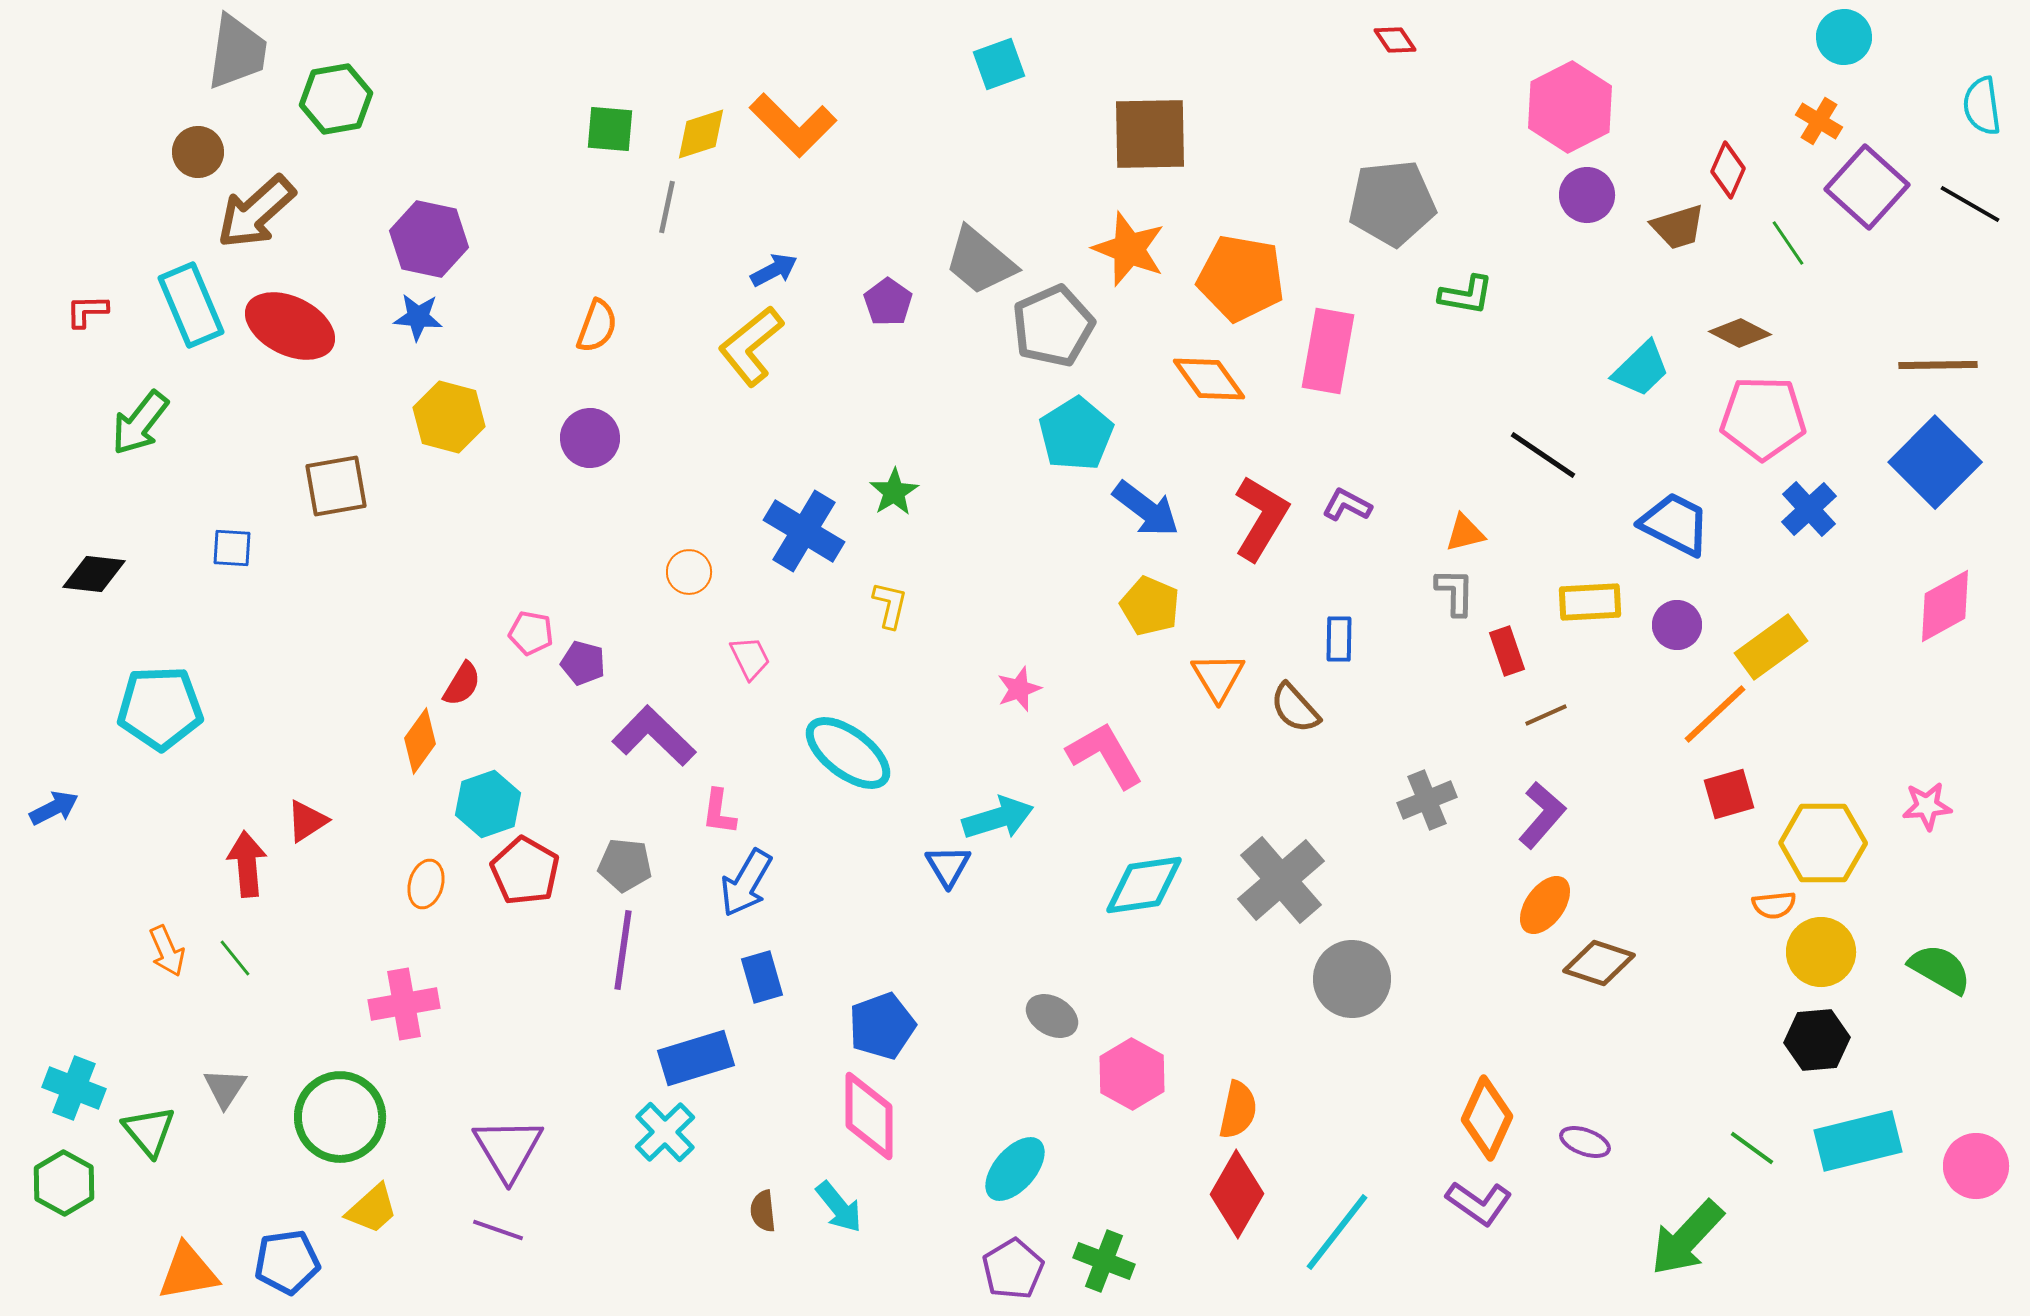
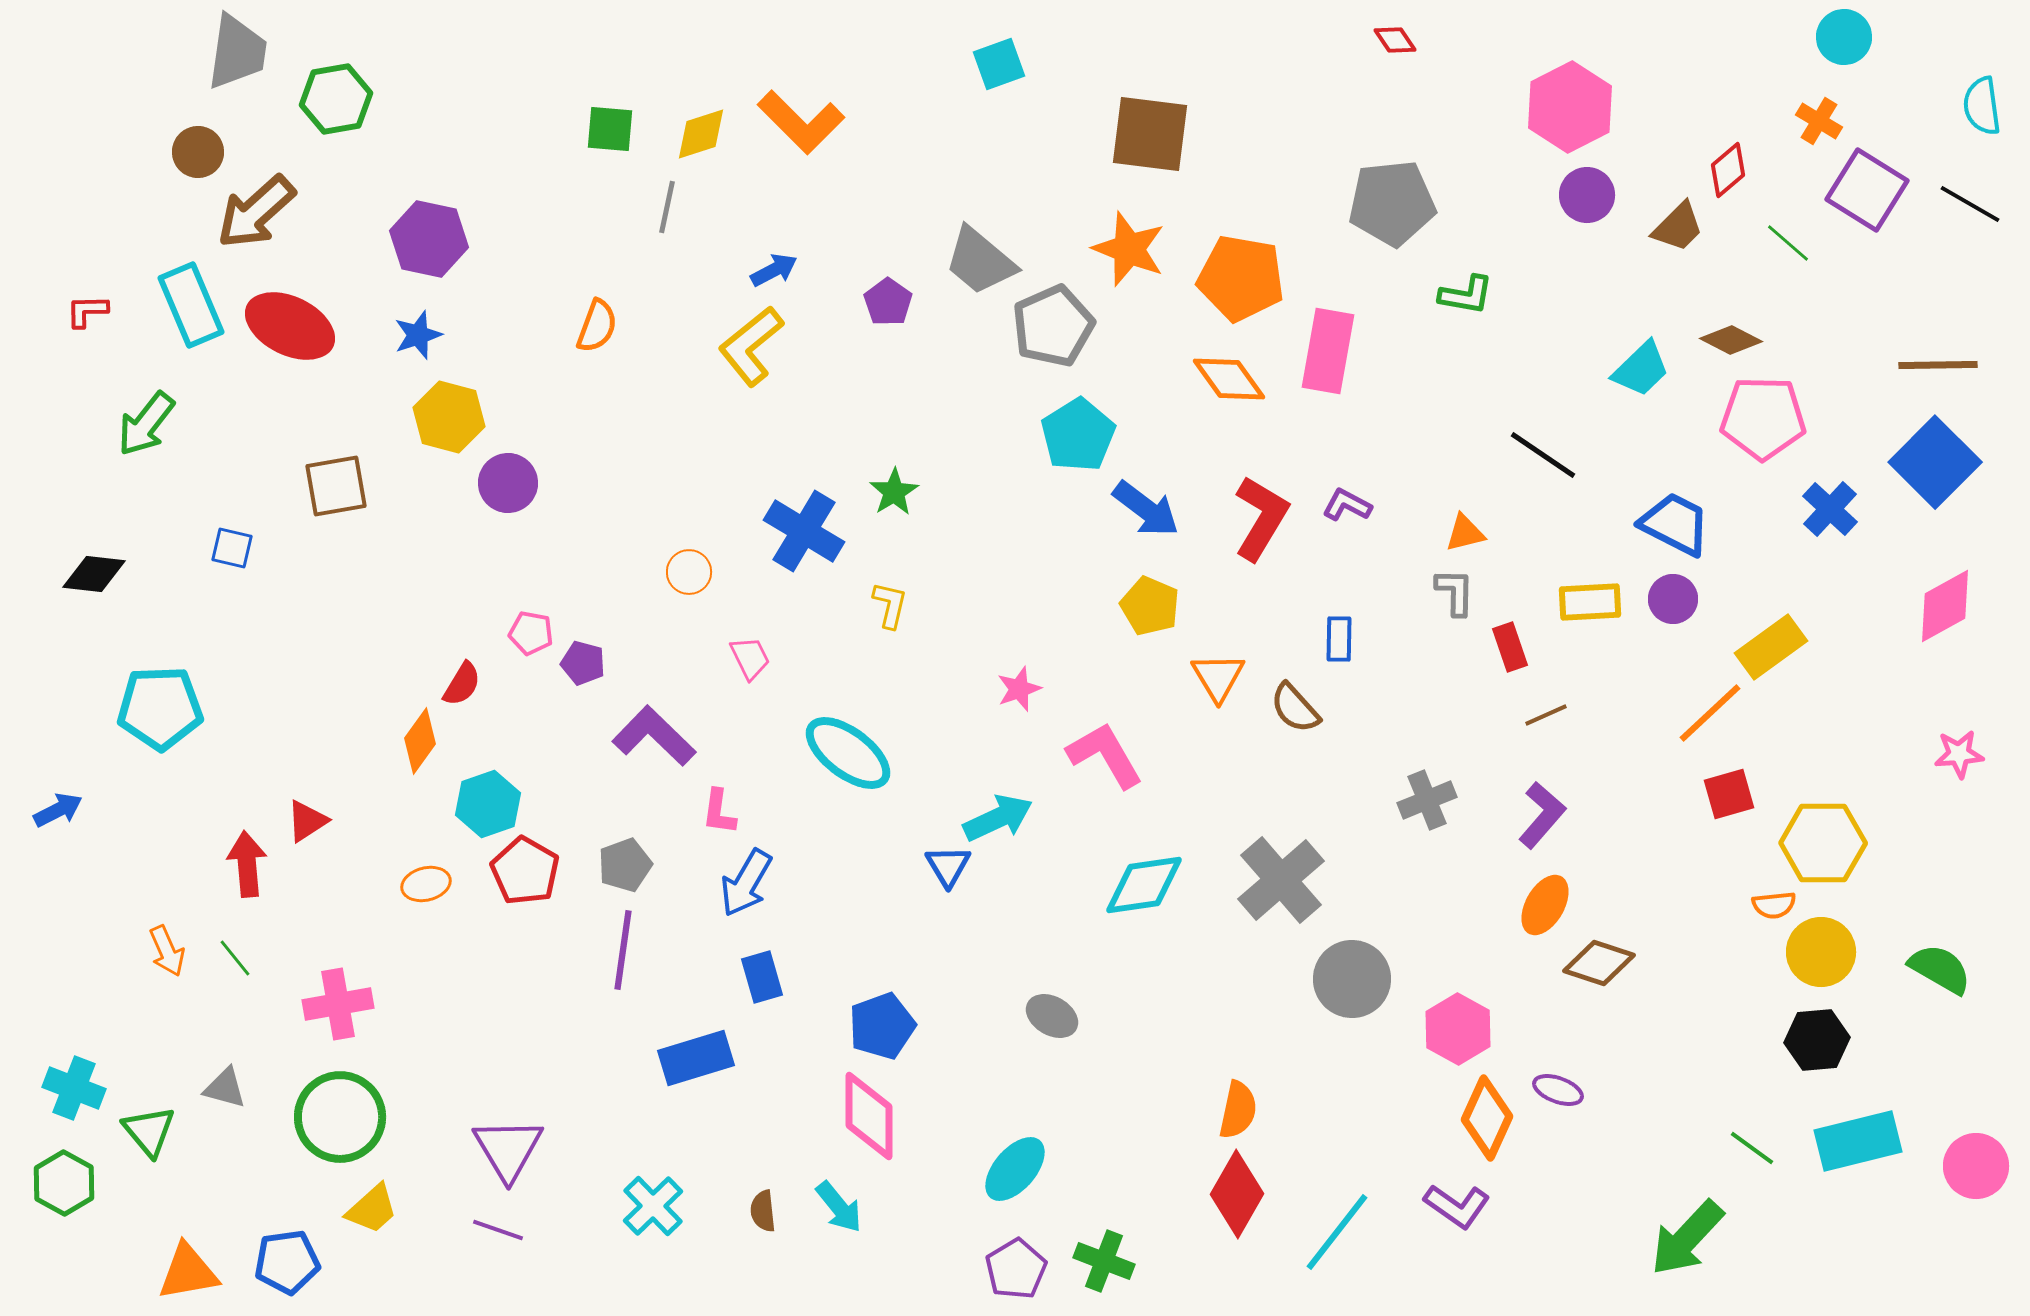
orange L-shape at (793, 125): moved 8 px right, 3 px up
brown square at (1150, 134): rotated 8 degrees clockwise
red diamond at (1728, 170): rotated 26 degrees clockwise
purple square at (1867, 187): moved 3 px down; rotated 10 degrees counterclockwise
brown trapezoid at (1678, 227): rotated 28 degrees counterclockwise
green line at (1788, 243): rotated 15 degrees counterclockwise
blue star at (418, 317): moved 18 px down; rotated 24 degrees counterclockwise
brown diamond at (1740, 333): moved 9 px left, 7 px down
orange diamond at (1209, 379): moved 20 px right
green arrow at (140, 423): moved 6 px right, 1 px down
cyan pentagon at (1076, 434): moved 2 px right, 1 px down
purple circle at (590, 438): moved 82 px left, 45 px down
blue cross at (1809, 509): moved 21 px right; rotated 4 degrees counterclockwise
blue square at (232, 548): rotated 9 degrees clockwise
purple circle at (1677, 625): moved 4 px left, 26 px up
red rectangle at (1507, 651): moved 3 px right, 4 px up
orange line at (1715, 714): moved 5 px left, 1 px up
pink star at (1927, 806): moved 32 px right, 52 px up
blue arrow at (54, 808): moved 4 px right, 2 px down
cyan arrow at (998, 818): rotated 8 degrees counterclockwise
gray pentagon at (625, 865): rotated 26 degrees counterclockwise
orange ellipse at (426, 884): rotated 60 degrees clockwise
orange ellipse at (1545, 905): rotated 6 degrees counterclockwise
pink cross at (404, 1004): moved 66 px left
pink hexagon at (1132, 1074): moved 326 px right, 45 px up
gray triangle at (225, 1088): rotated 48 degrees counterclockwise
cyan cross at (665, 1132): moved 12 px left, 74 px down
purple ellipse at (1585, 1142): moved 27 px left, 52 px up
purple L-shape at (1479, 1203): moved 22 px left, 3 px down
purple pentagon at (1013, 1269): moved 3 px right
